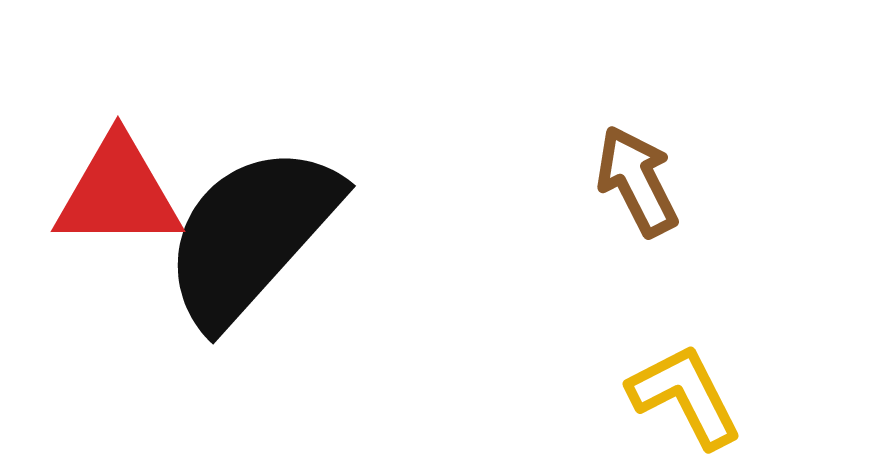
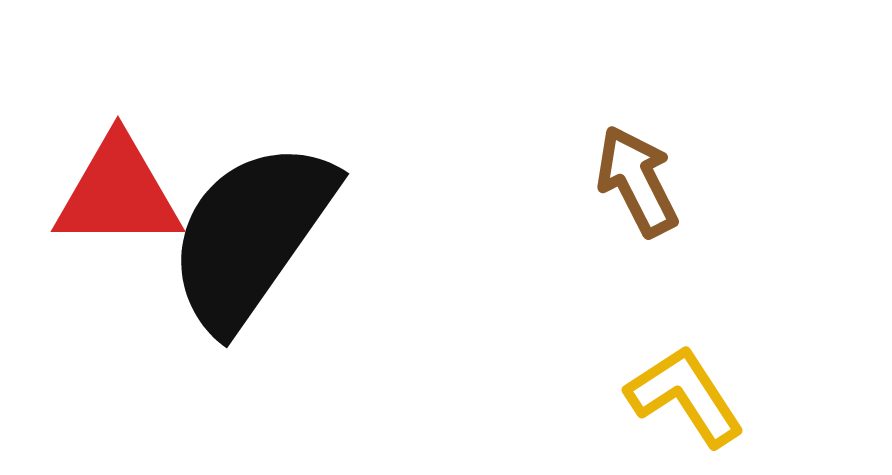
black semicircle: rotated 7 degrees counterclockwise
yellow L-shape: rotated 6 degrees counterclockwise
